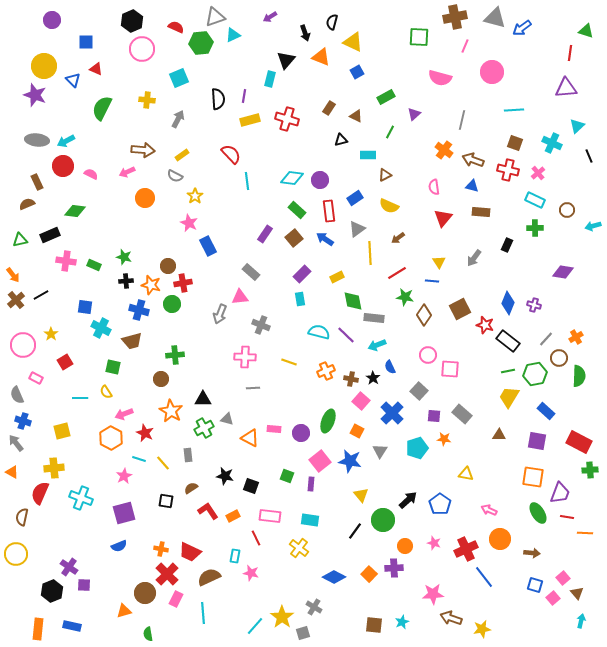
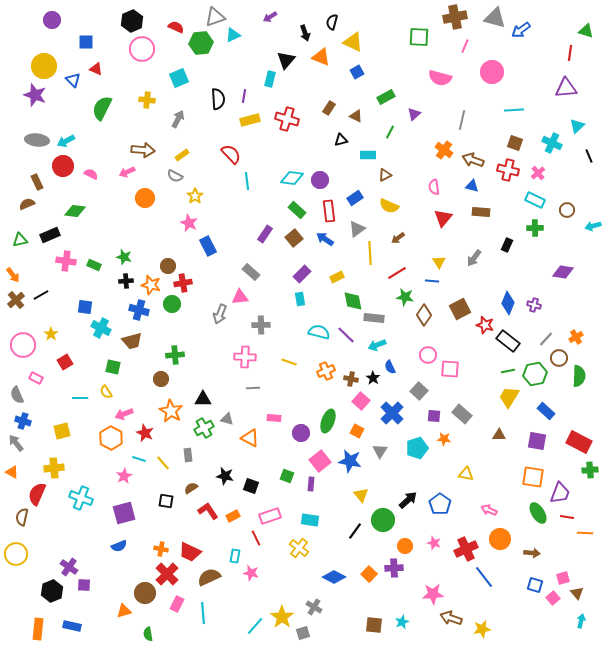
blue arrow at (522, 28): moved 1 px left, 2 px down
gray cross at (261, 325): rotated 24 degrees counterclockwise
pink rectangle at (274, 429): moved 11 px up
red semicircle at (40, 493): moved 3 px left, 1 px down
pink rectangle at (270, 516): rotated 25 degrees counterclockwise
pink square at (563, 578): rotated 24 degrees clockwise
pink rectangle at (176, 599): moved 1 px right, 5 px down
